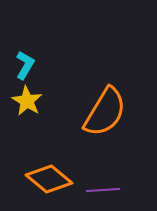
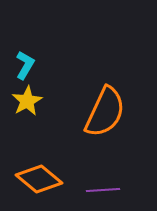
yellow star: rotated 12 degrees clockwise
orange semicircle: rotated 6 degrees counterclockwise
orange diamond: moved 10 px left
